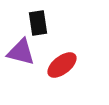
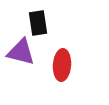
red ellipse: rotated 48 degrees counterclockwise
